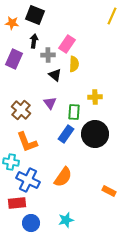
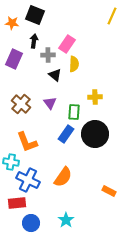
brown cross: moved 6 px up
cyan star: rotated 21 degrees counterclockwise
